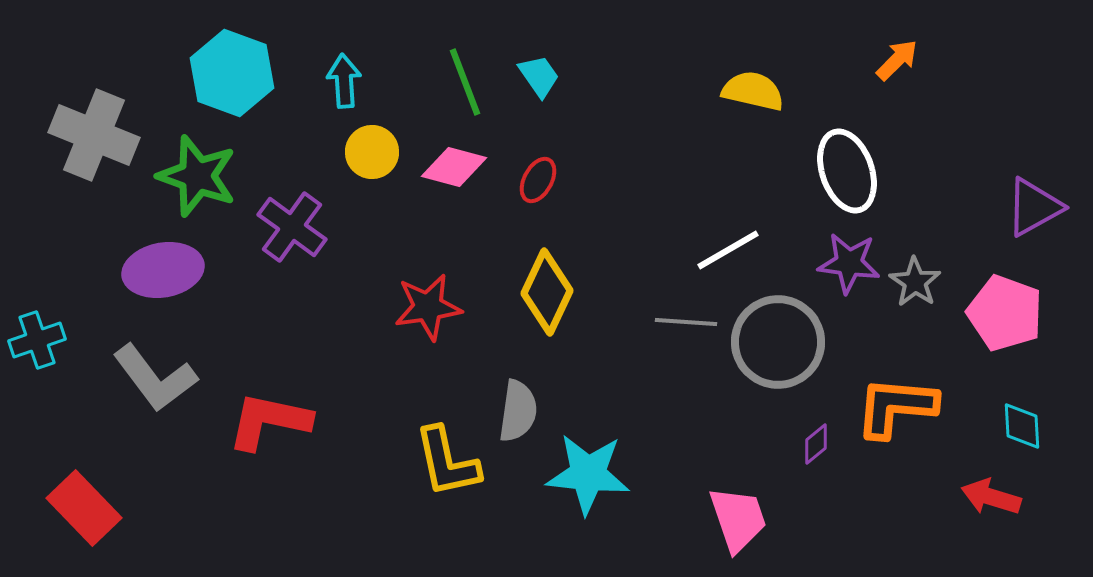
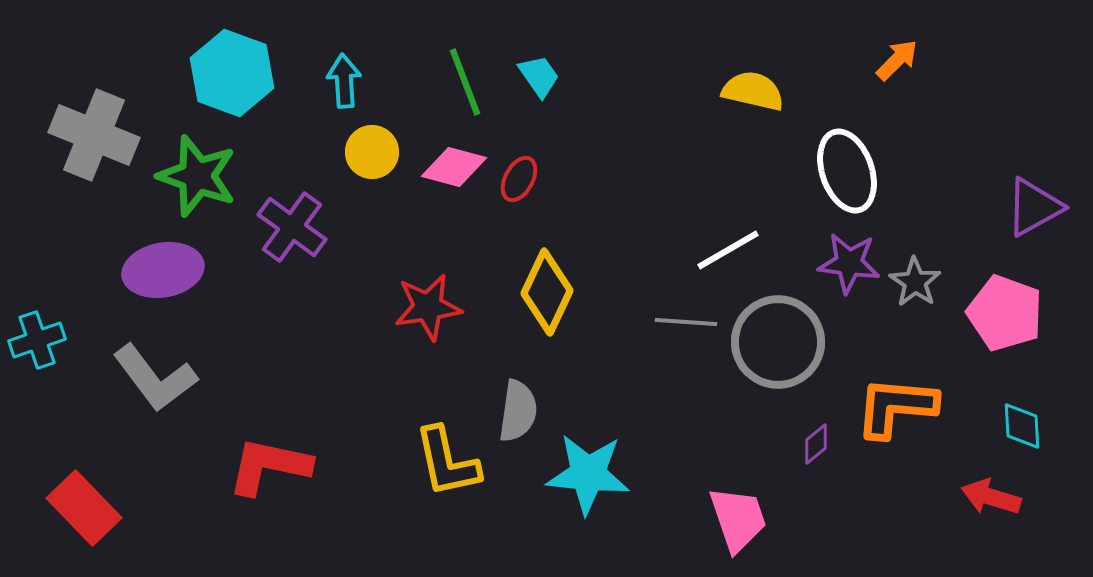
red ellipse: moved 19 px left, 1 px up
red L-shape: moved 45 px down
